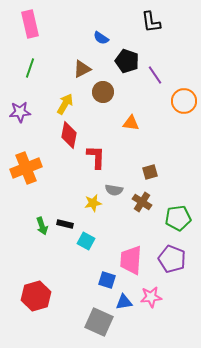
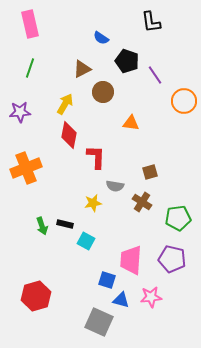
gray semicircle: moved 1 px right, 4 px up
purple pentagon: rotated 8 degrees counterclockwise
blue triangle: moved 3 px left, 2 px up; rotated 24 degrees clockwise
